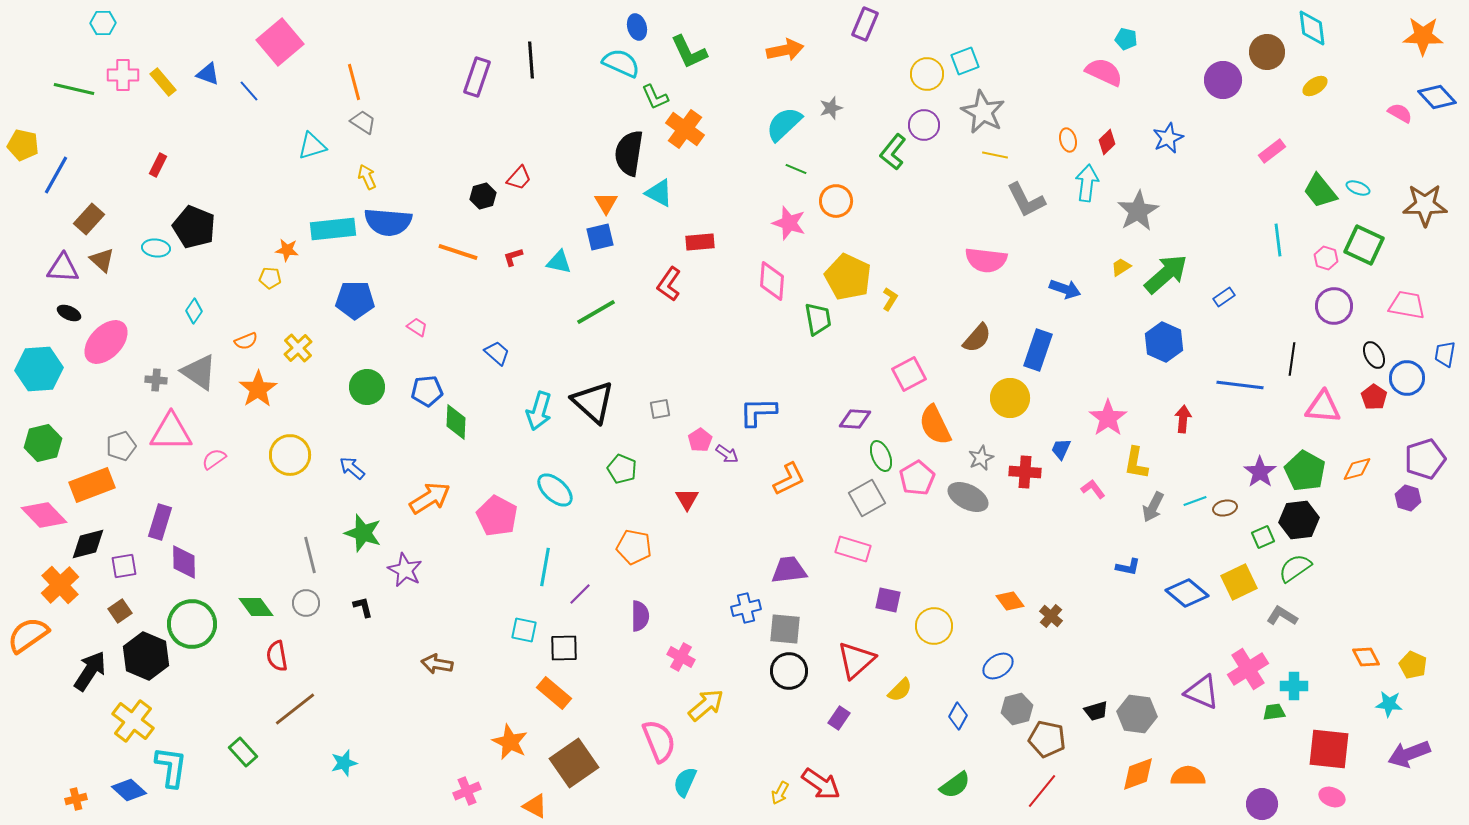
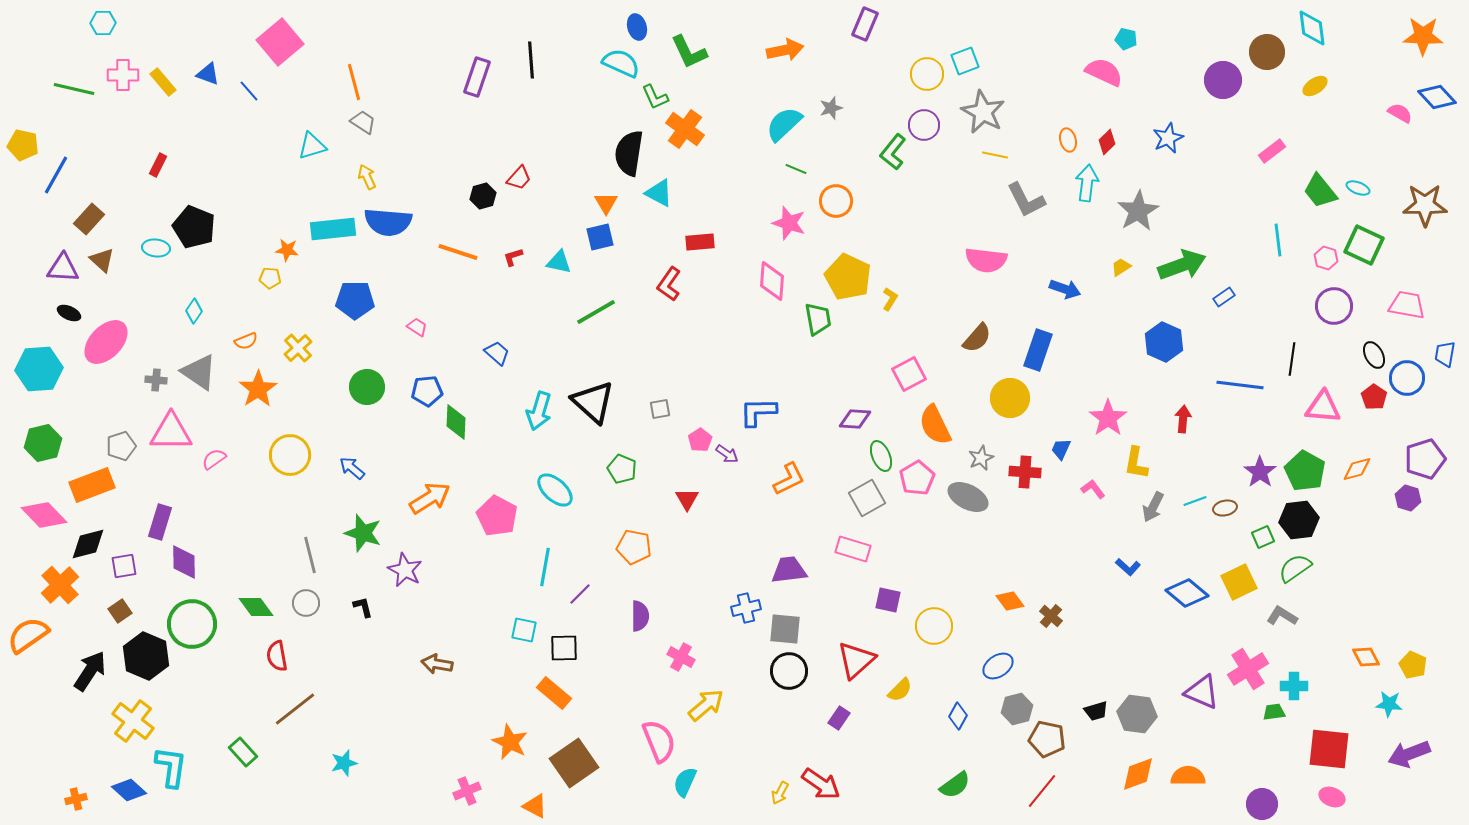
green arrow at (1166, 274): moved 16 px right, 9 px up; rotated 21 degrees clockwise
blue L-shape at (1128, 567): rotated 30 degrees clockwise
